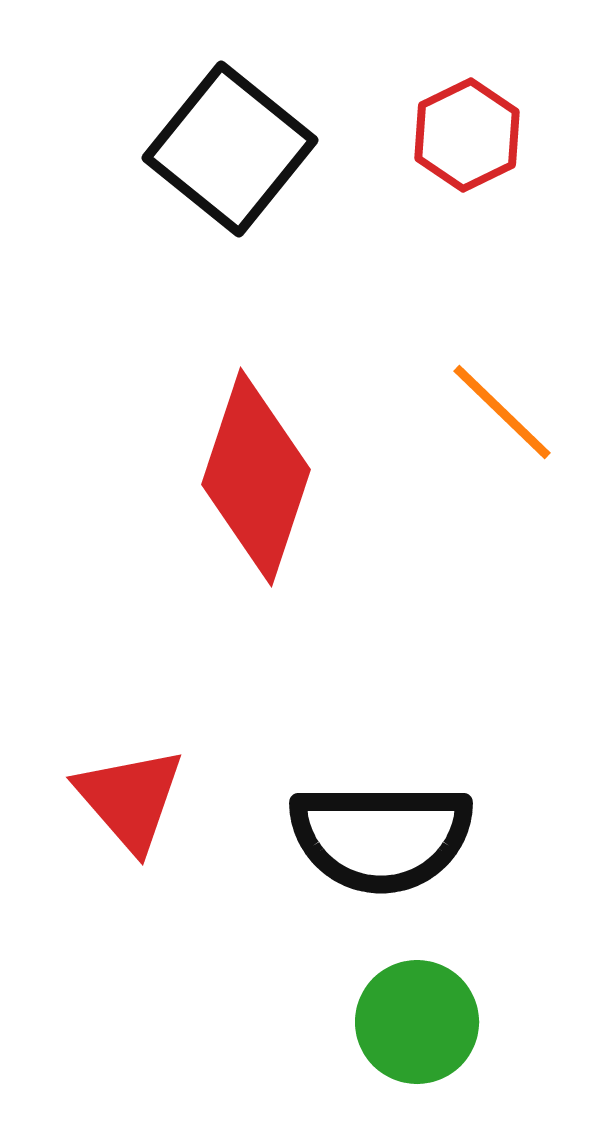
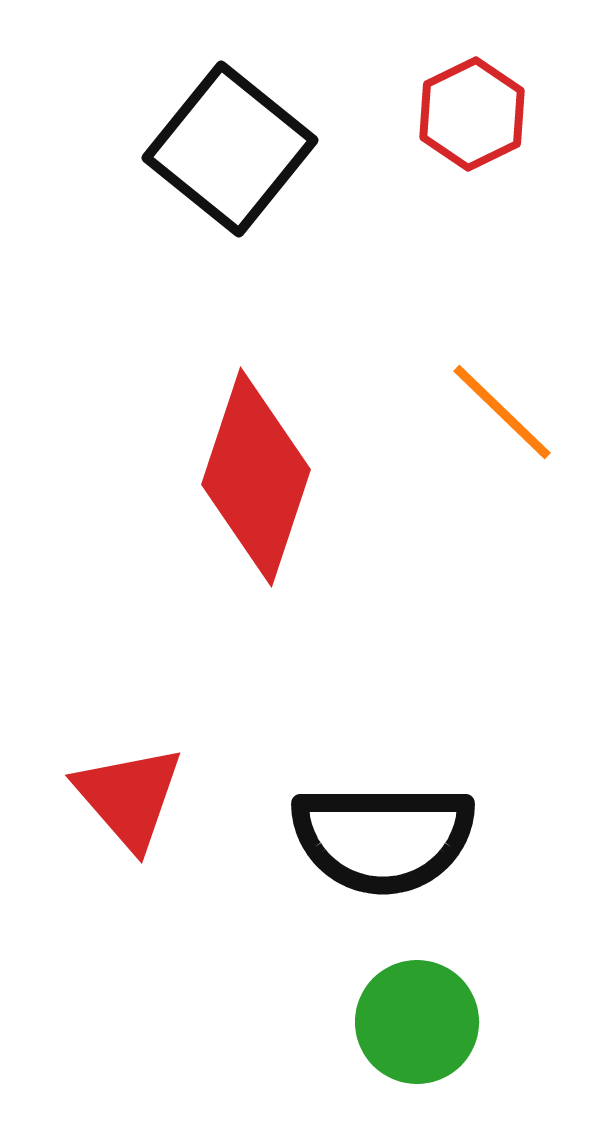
red hexagon: moved 5 px right, 21 px up
red triangle: moved 1 px left, 2 px up
black semicircle: moved 2 px right, 1 px down
